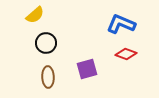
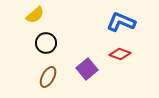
blue L-shape: moved 2 px up
red diamond: moved 6 px left
purple square: rotated 25 degrees counterclockwise
brown ellipse: rotated 30 degrees clockwise
